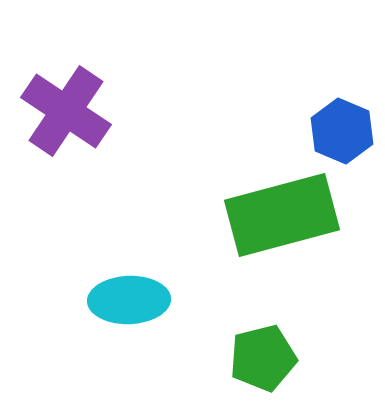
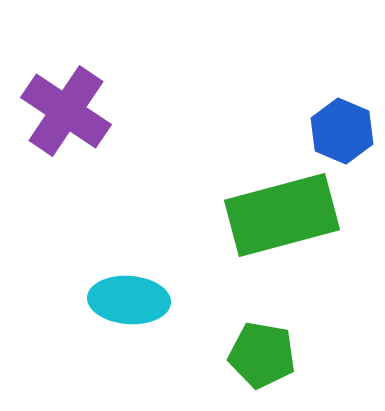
cyan ellipse: rotated 6 degrees clockwise
green pentagon: moved 1 px left, 3 px up; rotated 24 degrees clockwise
